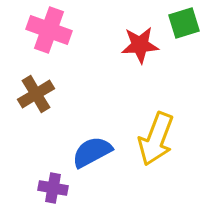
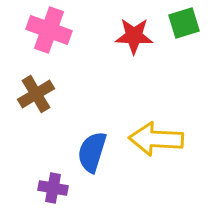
red star: moved 6 px left, 9 px up; rotated 6 degrees clockwise
yellow arrow: rotated 72 degrees clockwise
blue semicircle: rotated 45 degrees counterclockwise
